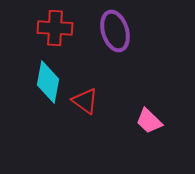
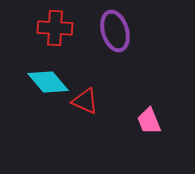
cyan diamond: rotated 51 degrees counterclockwise
red triangle: rotated 12 degrees counterclockwise
pink trapezoid: rotated 24 degrees clockwise
